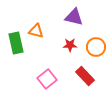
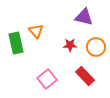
purple triangle: moved 10 px right
orange triangle: rotated 35 degrees clockwise
